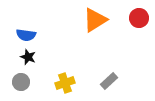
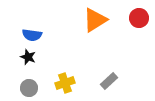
blue semicircle: moved 6 px right
gray circle: moved 8 px right, 6 px down
